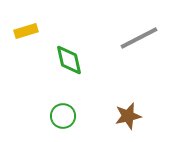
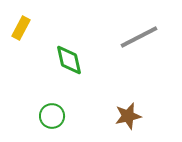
yellow rectangle: moved 5 px left, 3 px up; rotated 45 degrees counterclockwise
gray line: moved 1 px up
green circle: moved 11 px left
